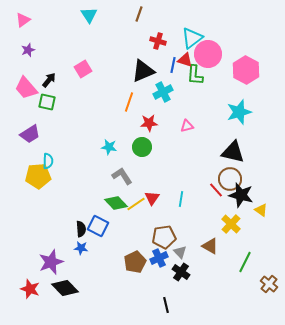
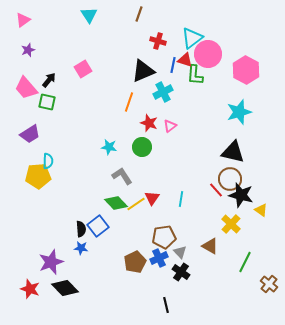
red star at (149, 123): rotated 24 degrees clockwise
pink triangle at (187, 126): moved 17 px left; rotated 24 degrees counterclockwise
blue square at (98, 226): rotated 25 degrees clockwise
